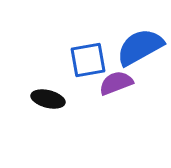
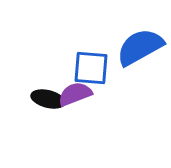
blue square: moved 3 px right, 8 px down; rotated 15 degrees clockwise
purple semicircle: moved 41 px left, 11 px down
